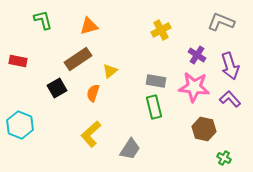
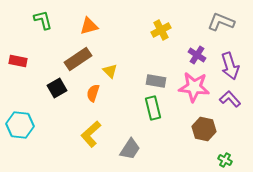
yellow triangle: rotated 35 degrees counterclockwise
green rectangle: moved 1 px left, 1 px down
cyan hexagon: rotated 16 degrees counterclockwise
green cross: moved 1 px right, 2 px down
